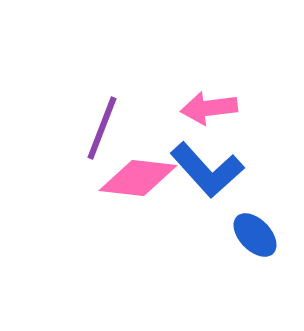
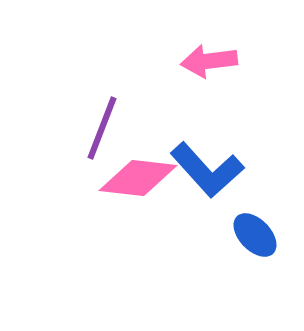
pink arrow: moved 47 px up
